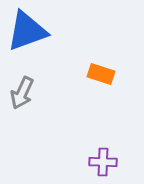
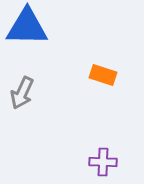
blue triangle: moved 4 px up; rotated 21 degrees clockwise
orange rectangle: moved 2 px right, 1 px down
